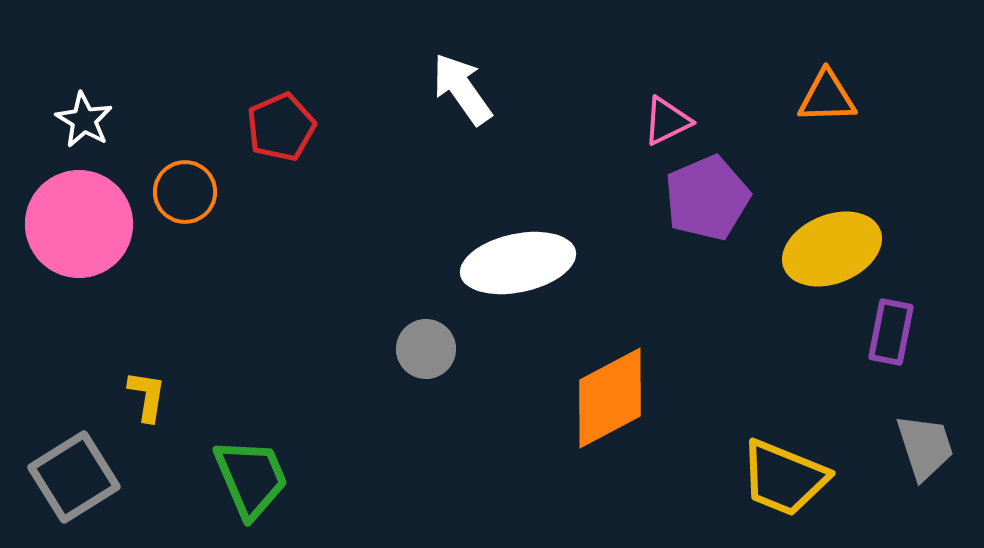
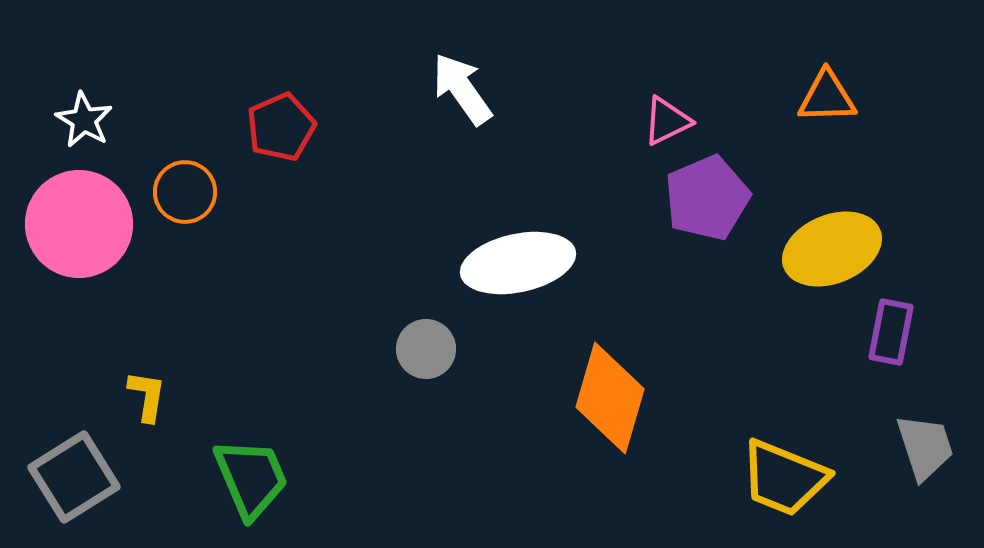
orange diamond: rotated 46 degrees counterclockwise
